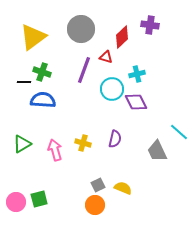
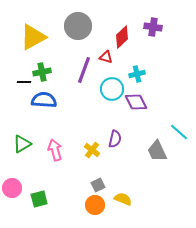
purple cross: moved 3 px right, 2 px down
gray circle: moved 3 px left, 3 px up
yellow triangle: rotated 8 degrees clockwise
green cross: rotated 30 degrees counterclockwise
blue semicircle: moved 1 px right
yellow cross: moved 9 px right, 7 px down; rotated 21 degrees clockwise
yellow semicircle: moved 11 px down
pink circle: moved 4 px left, 14 px up
